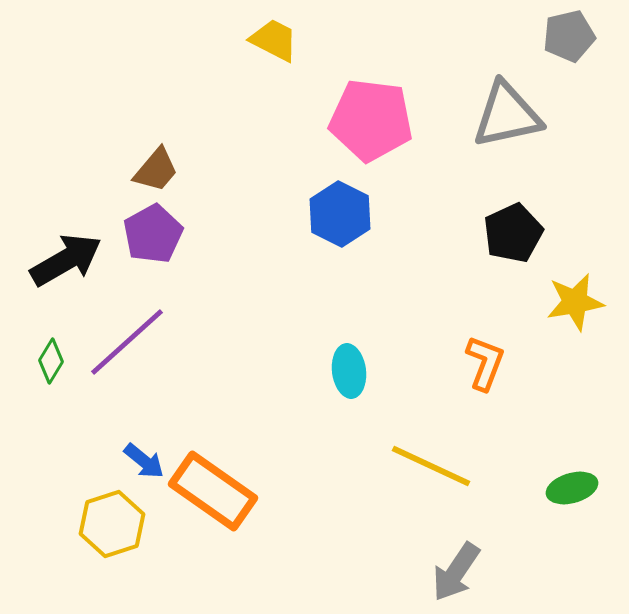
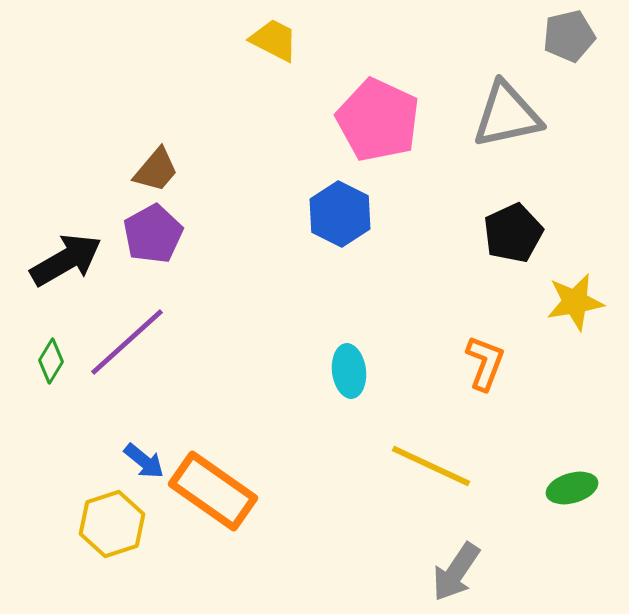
pink pentagon: moved 7 px right; rotated 18 degrees clockwise
